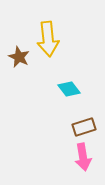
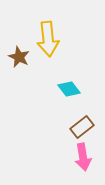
brown rectangle: moved 2 px left; rotated 20 degrees counterclockwise
